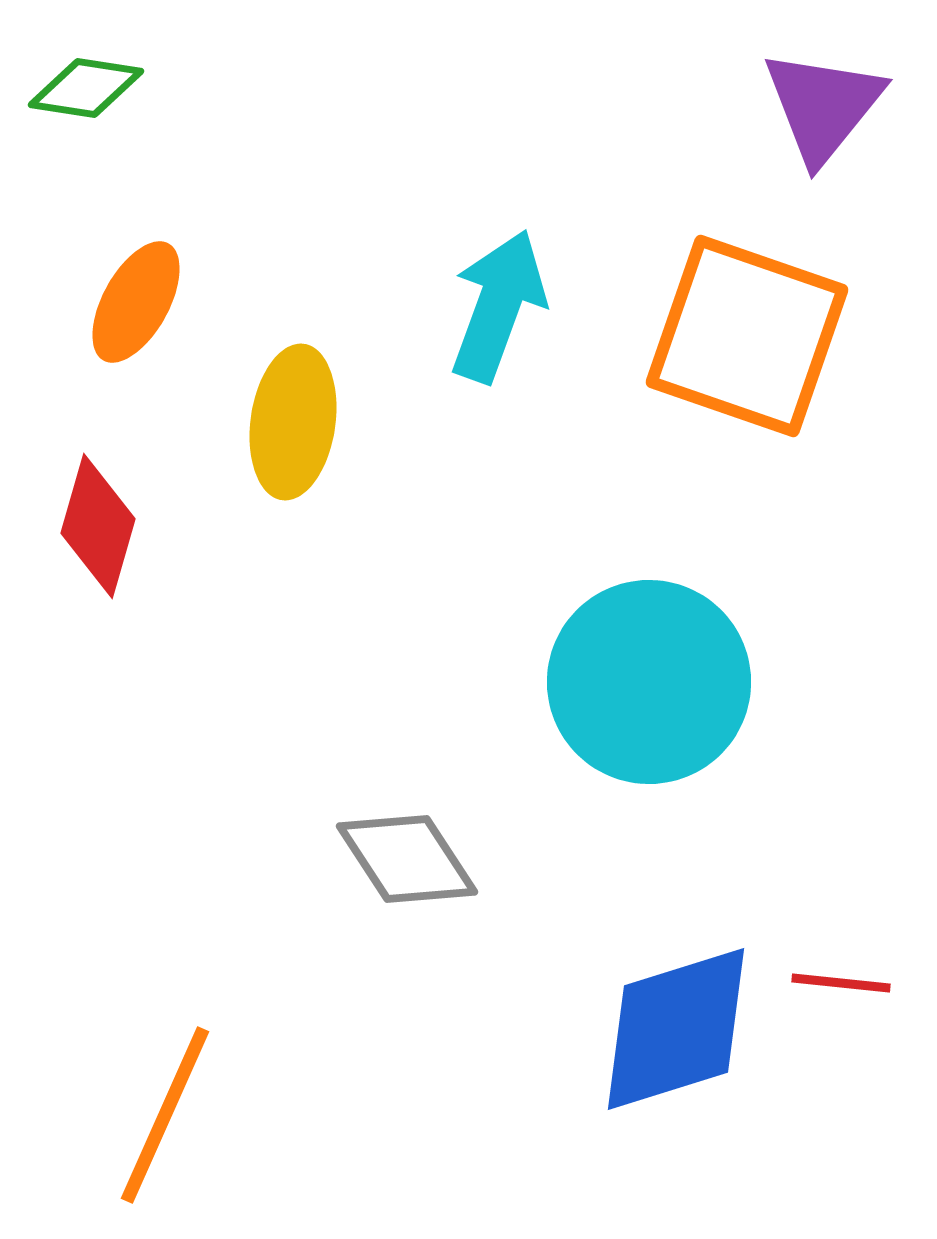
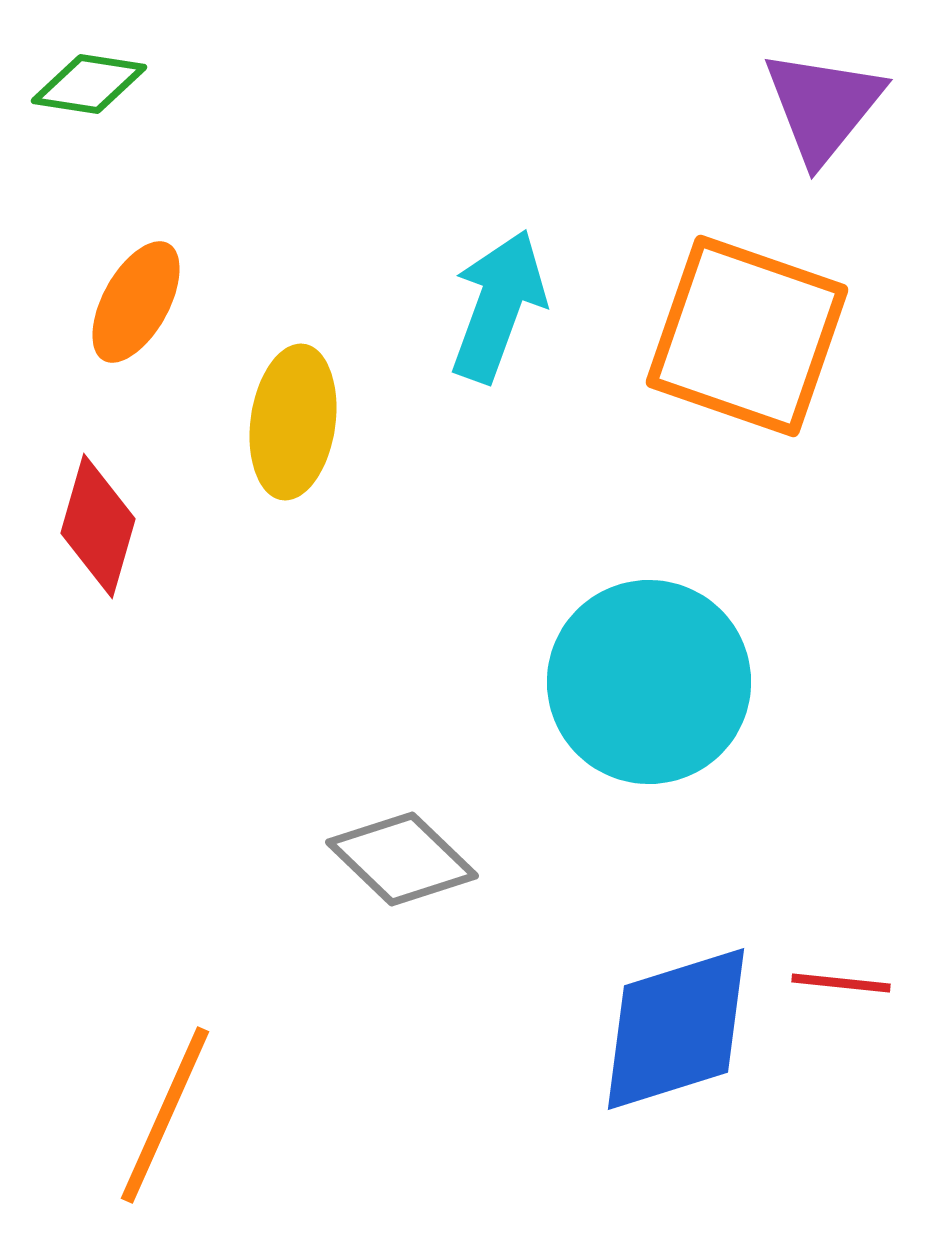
green diamond: moved 3 px right, 4 px up
gray diamond: moved 5 px left; rotated 13 degrees counterclockwise
